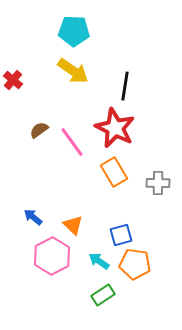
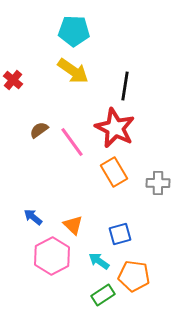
blue square: moved 1 px left, 1 px up
orange pentagon: moved 1 px left, 12 px down
